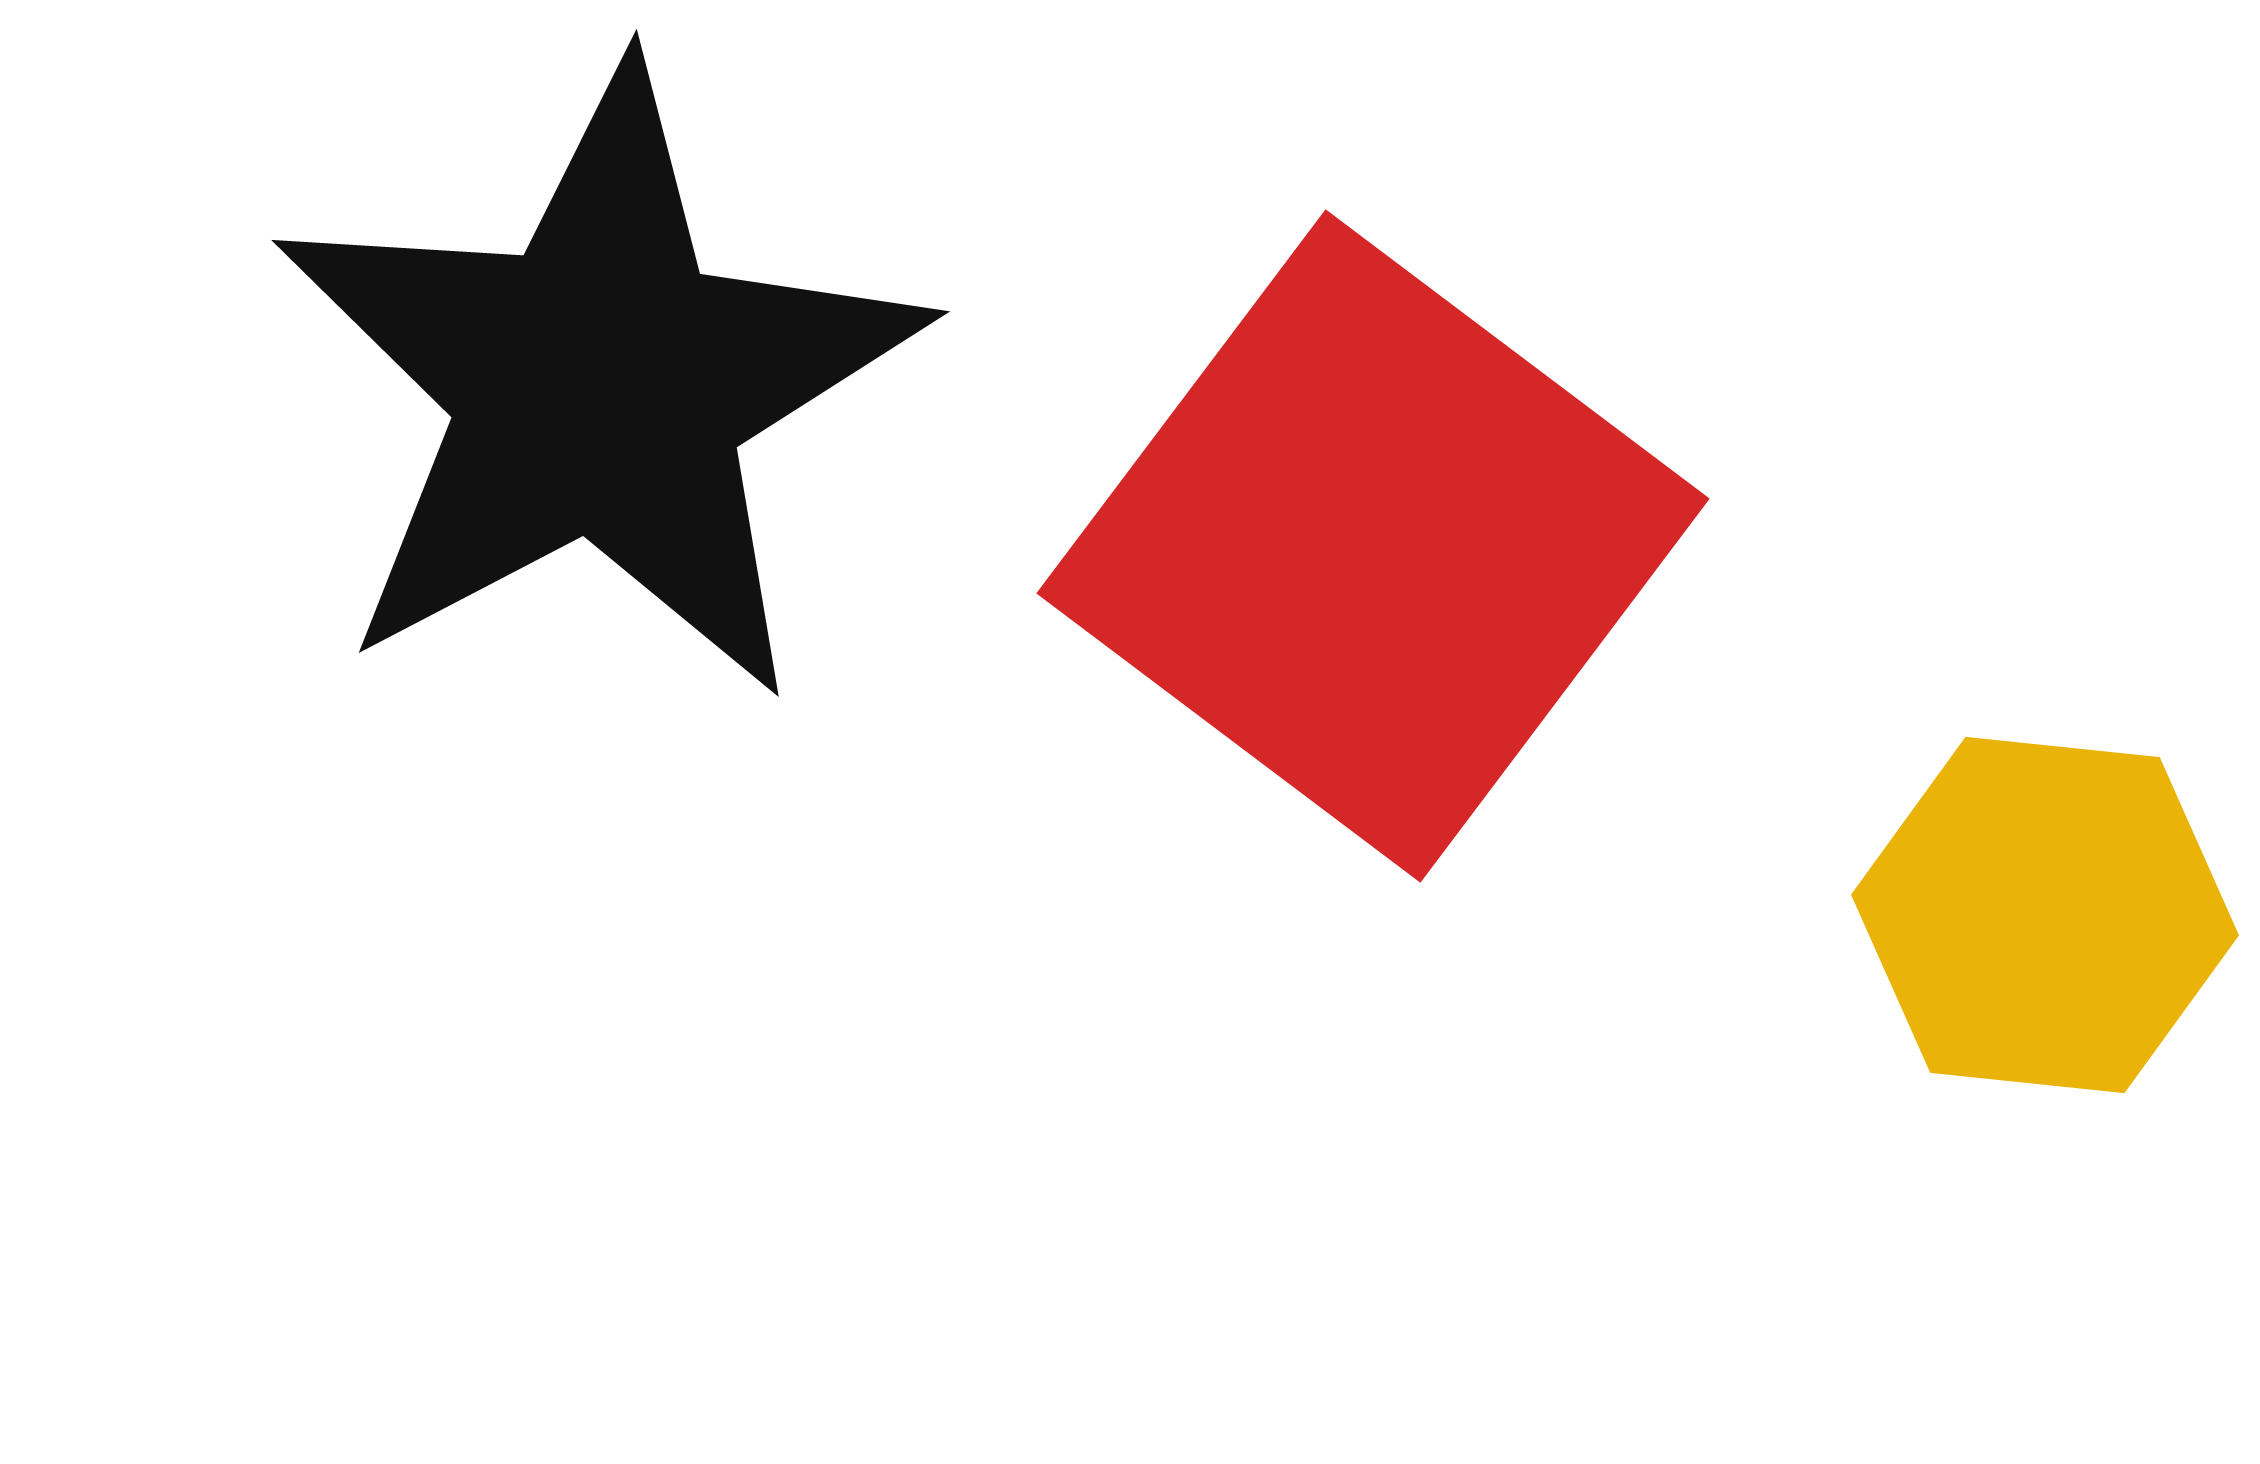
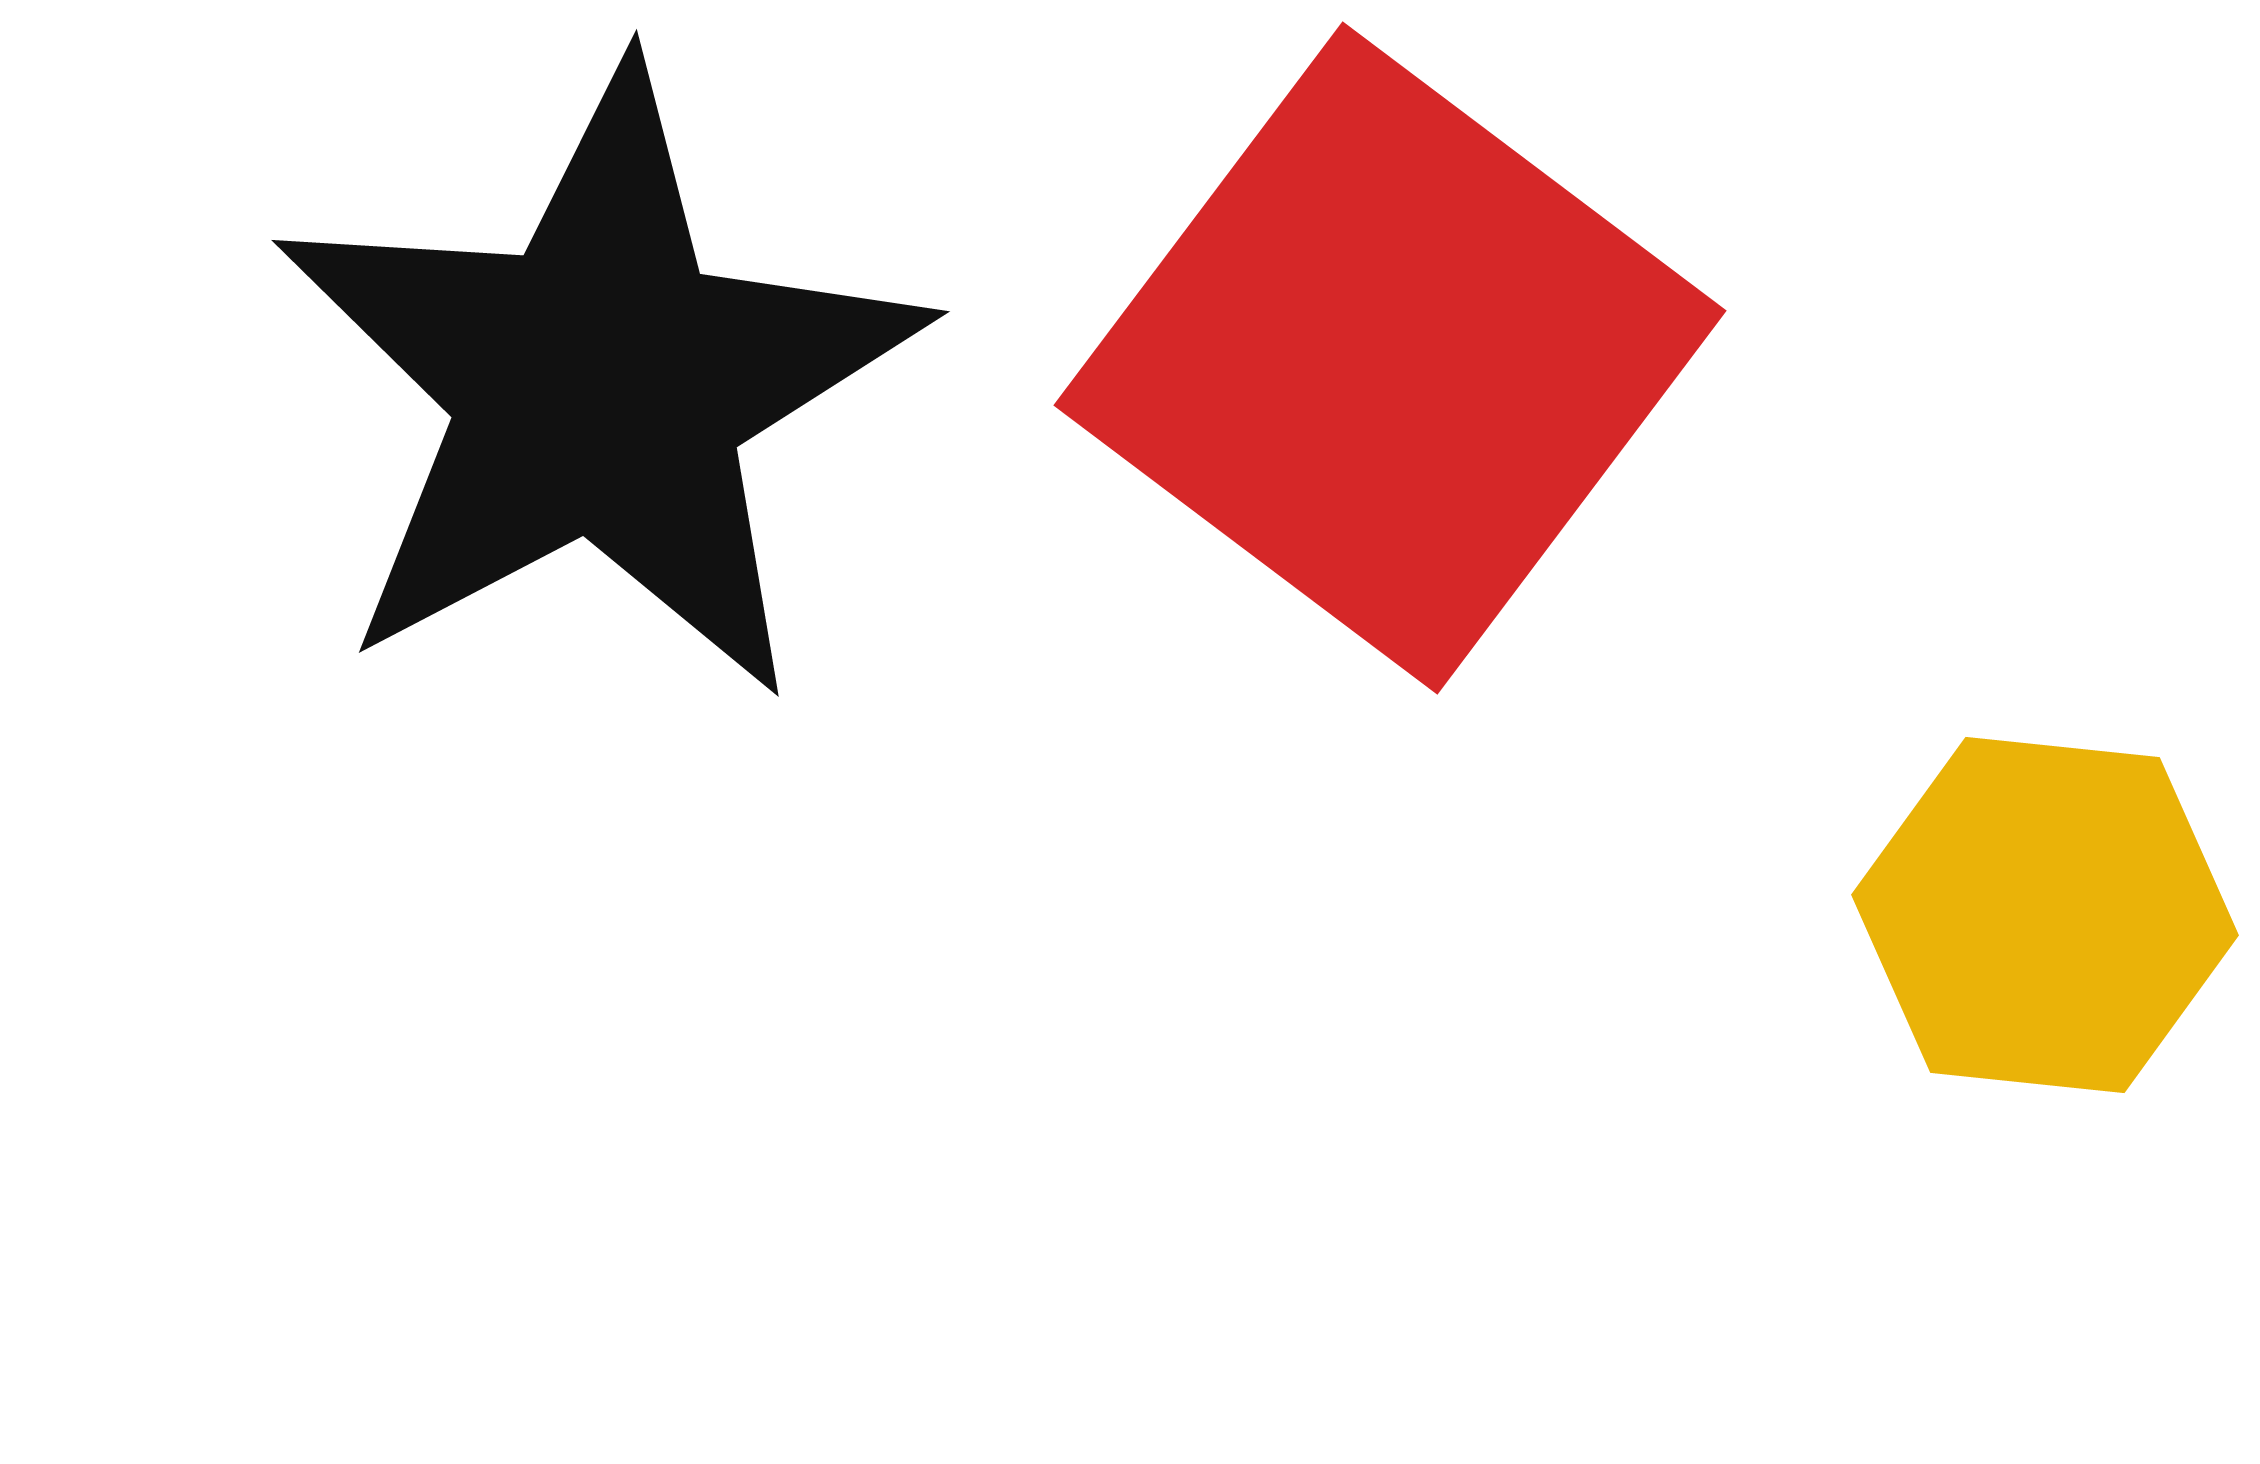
red square: moved 17 px right, 188 px up
